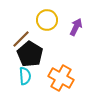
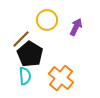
orange cross: rotated 10 degrees clockwise
